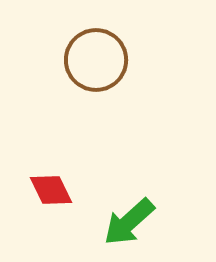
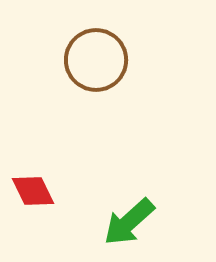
red diamond: moved 18 px left, 1 px down
